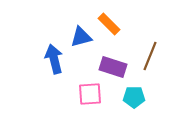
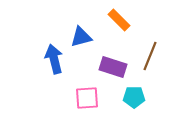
orange rectangle: moved 10 px right, 4 px up
pink square: moved 3 px left, 4 px down
